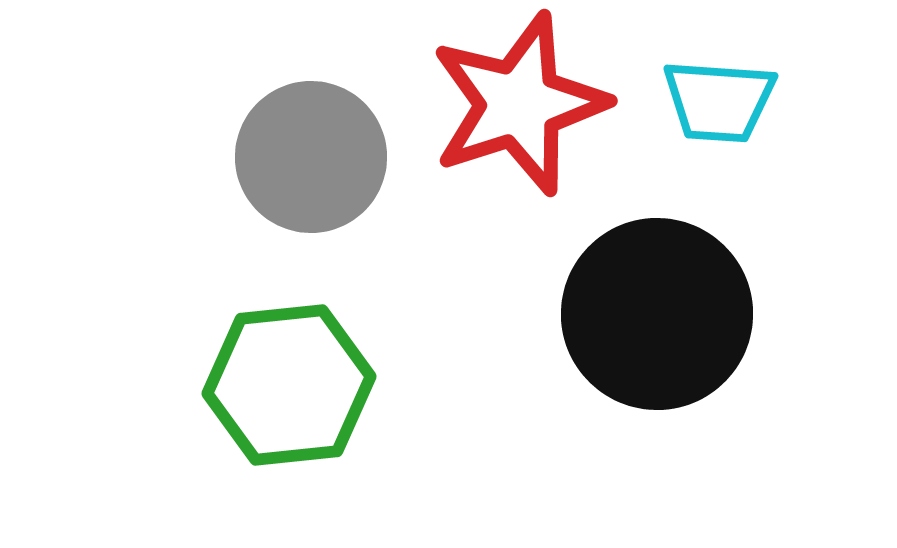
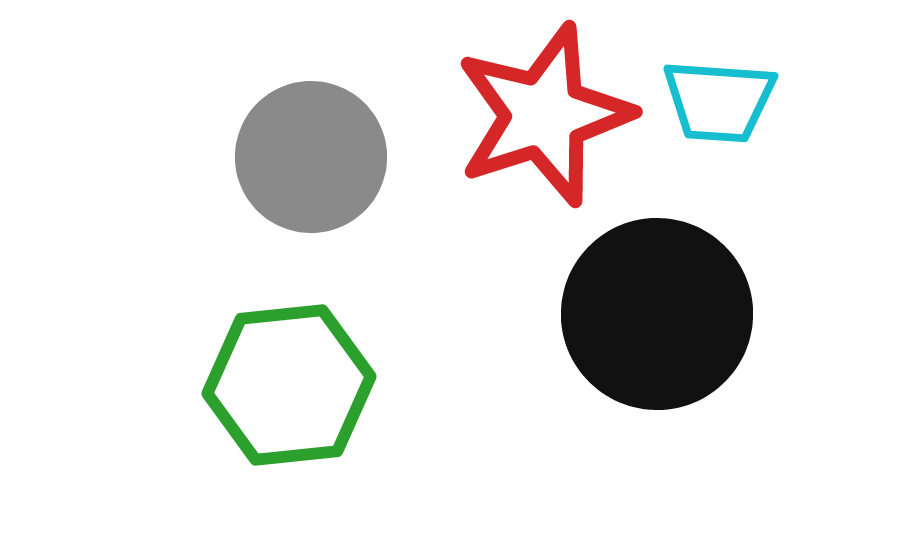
red star: moved 25 px right, 11 px down
